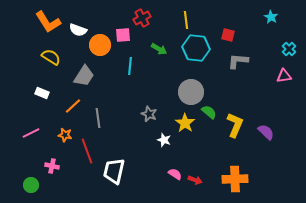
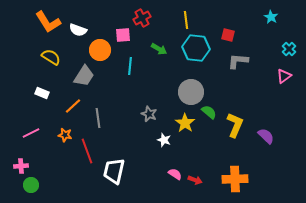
orange circle: moved 5 px down
pink triangle: rotated 28 degrees counterclockwise
purple semicircle: moved 4 px down
pink cross: moved 31 px left; rotated 16 degrees counterclockwise
